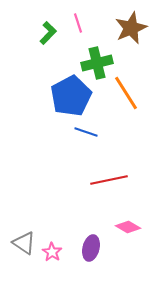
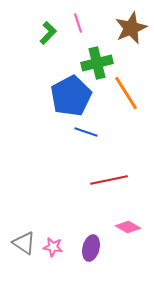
pink star: moved 1 px right, 5 px up; rotated 24 degrees counterclockwise
